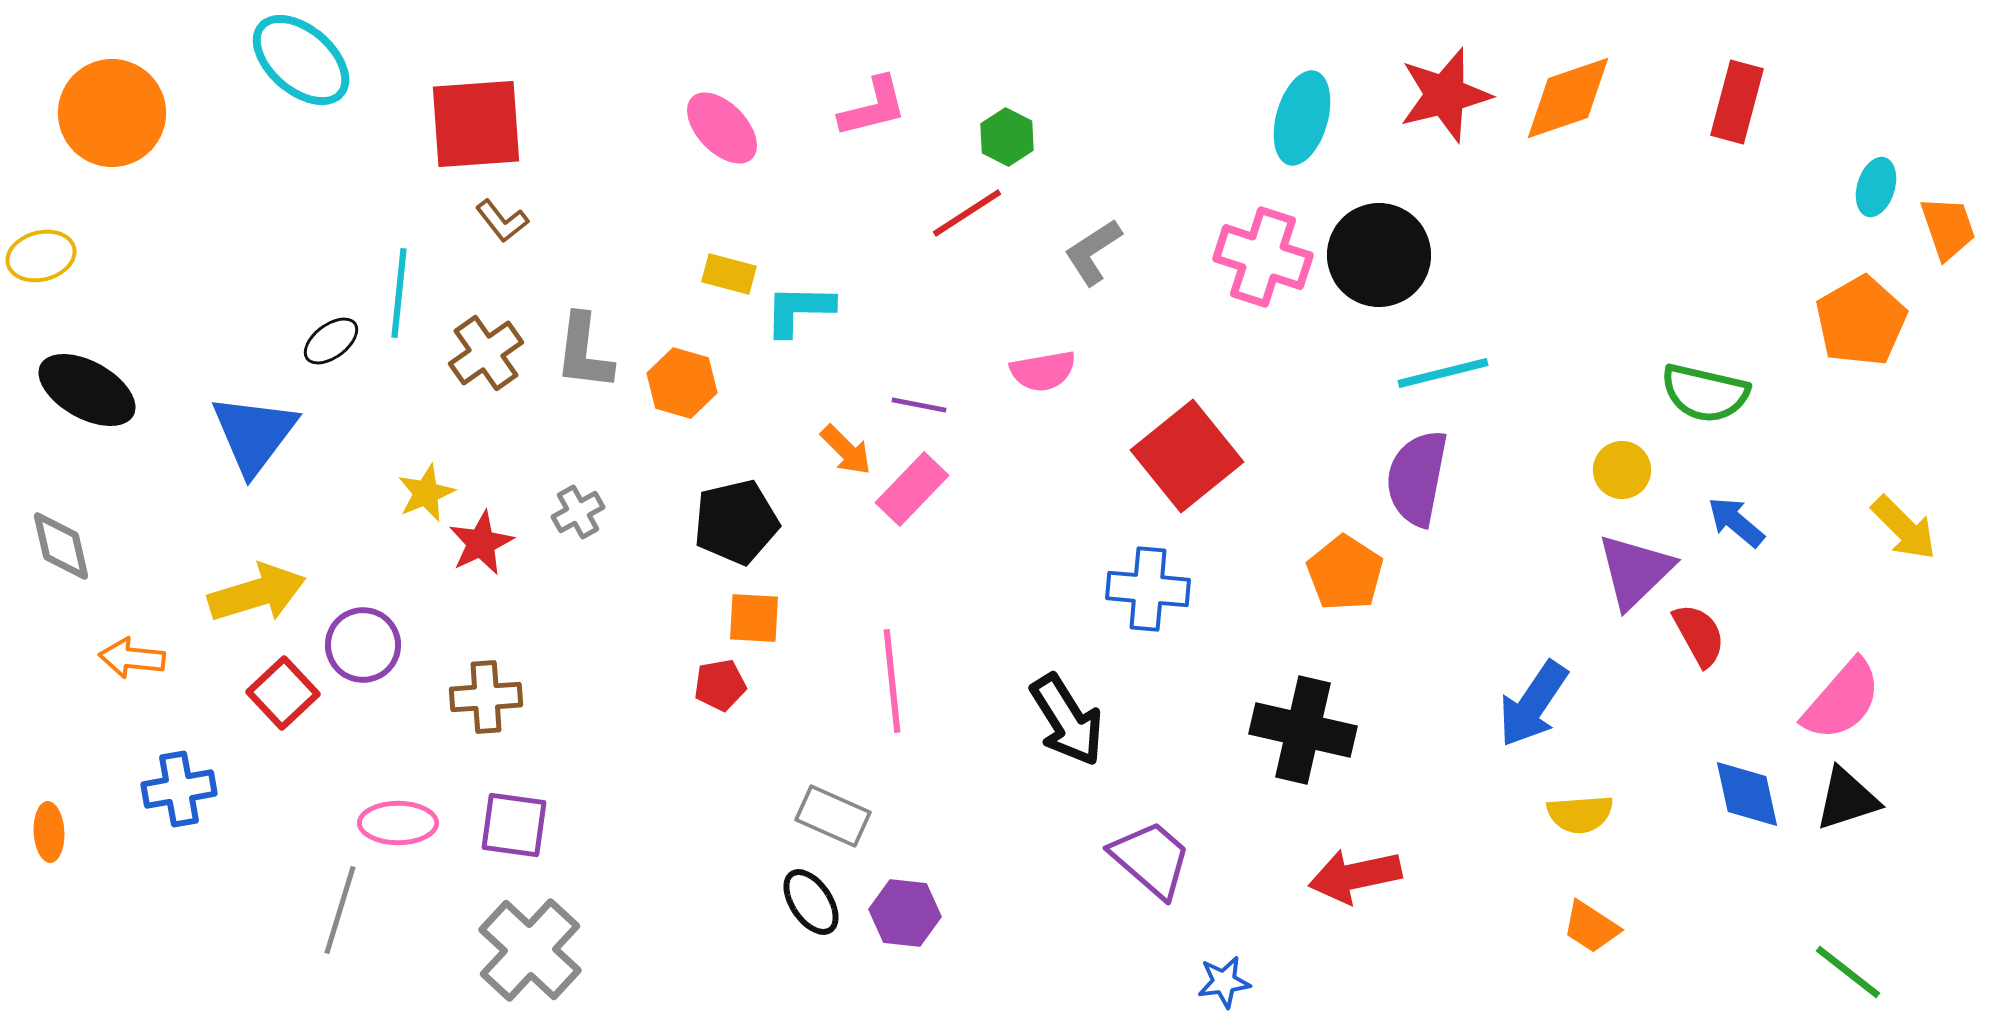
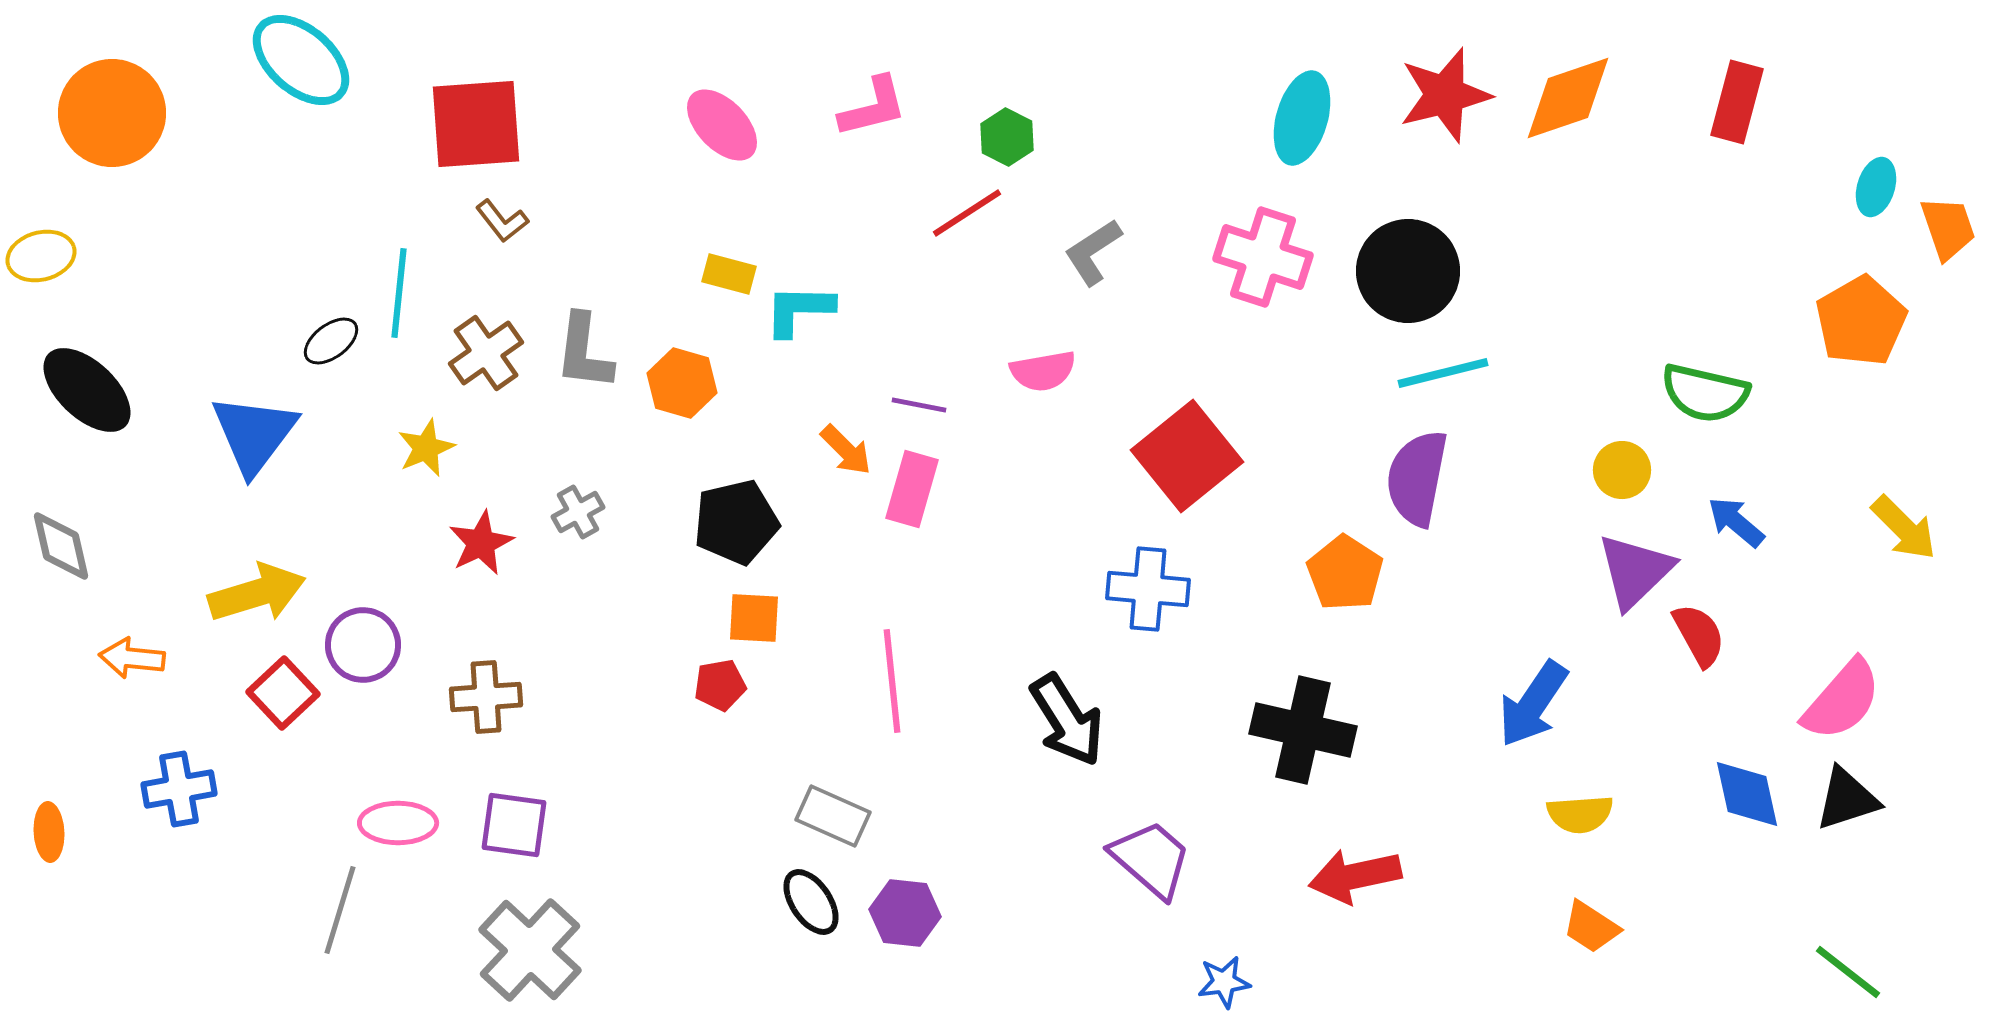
pink ellipse at (722, 128): moved 3 px up
black circle at (1379, 255): moved 29 px right, 16 px down
black ellipse at (87, 390): rotated 14 degrees clockwise
pink rectangle at (912, 489): rotated 28 degrees counterclockwise
yellow star at (426, 493): moved 45 px up
